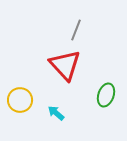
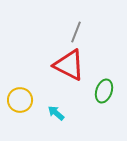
gray line: moved 2 px down
red triangle: moved 4 px right; rotated 20 degrees counterclockwise
green ellipse: moved 2 px left, 4 px up
